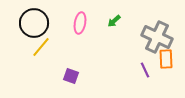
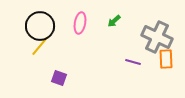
black circle: moved 6 px right, 3 px down
yellow line: moved 1 px left, 1 px up
purple line: moved 12 px left, 8 px up; rotated 49 degrees counterclockwise
purple square: moved 12 px left, 2 px down
